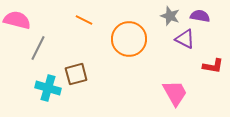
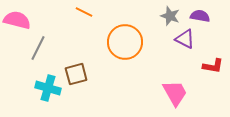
orange line: moved 8 px up
orange circle: moved 4 px left, 3 px down
